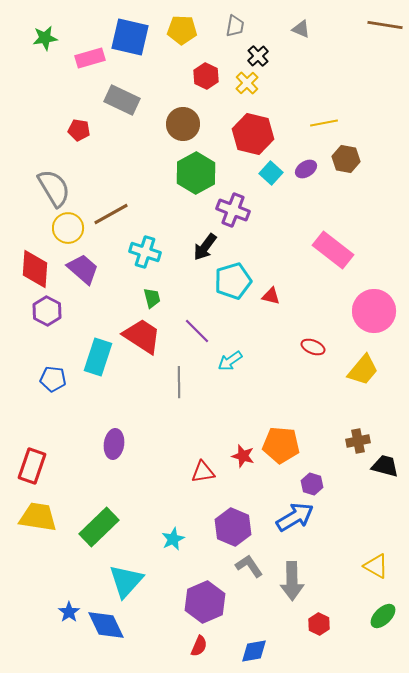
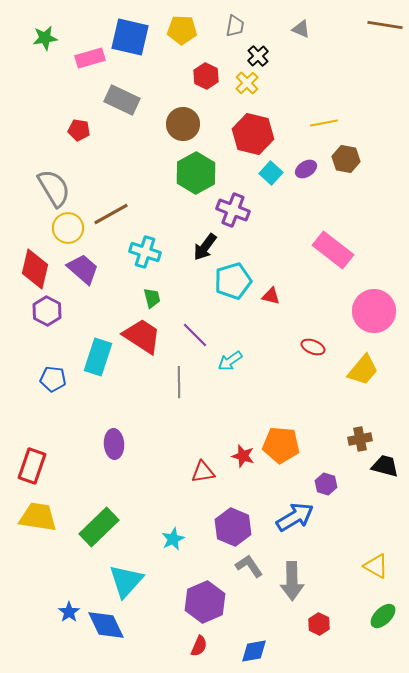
red diamond at (35, 269): rotated 9 degrees clockwise
purple line at (197, 331): moved 2 px left, 4 px down
brown cross at (358, 441): moved 2 px right, 2 px up
purple ellipse at (114, 444): rotated 12 degrees counterclockwise
purple hexagon at (312, 484): moved 14 px right
